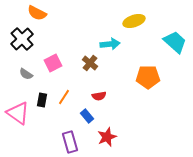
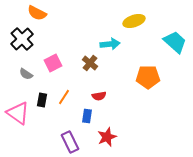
blue rectangle: rotated 48 degrees clockwise
purple rectangle: rotated 10 degrees counterclockwise
